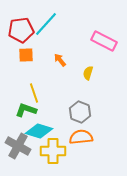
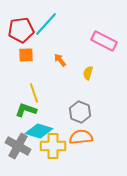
yellow cross: moved 5 px up
